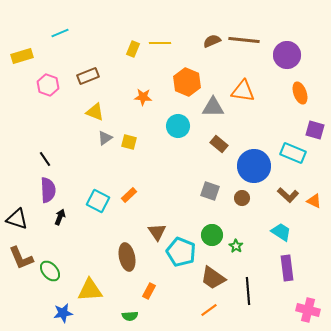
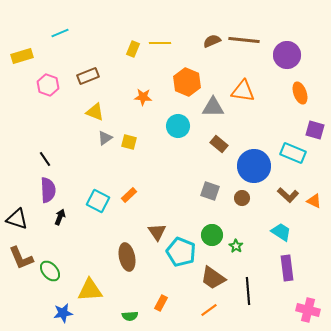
orange rectangle at (149, 291): moved 12 px right, 12 px down
